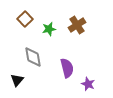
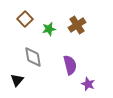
purple semicircle: moved 3 px right, 3 px up
